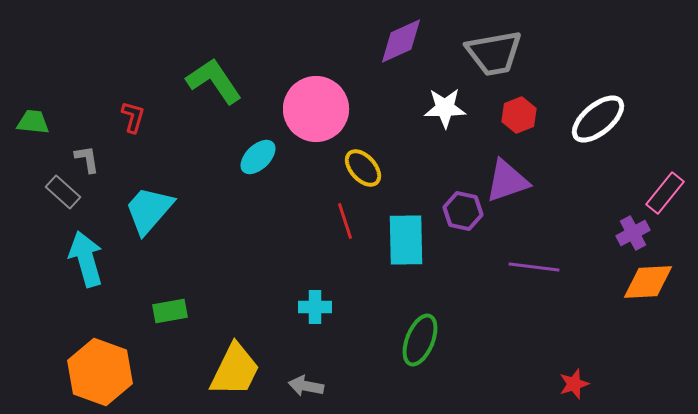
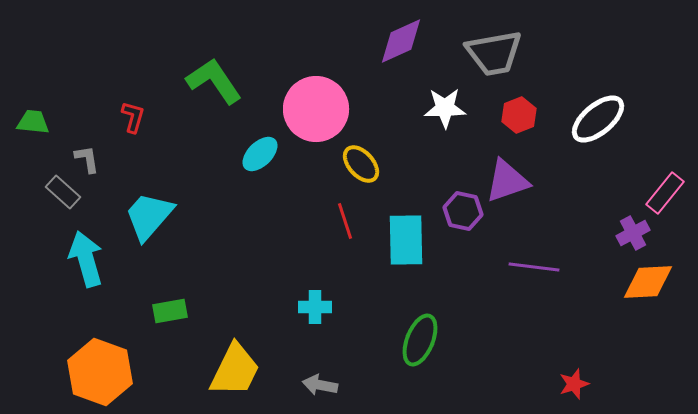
cyan ellipse: moved 2 px right, 3 px up
yellow ellipse: moved 2 px left, 4 px up
cyan trapezoid: moved 6 px down
gray arrow: moved 14 px right, 1 px up
